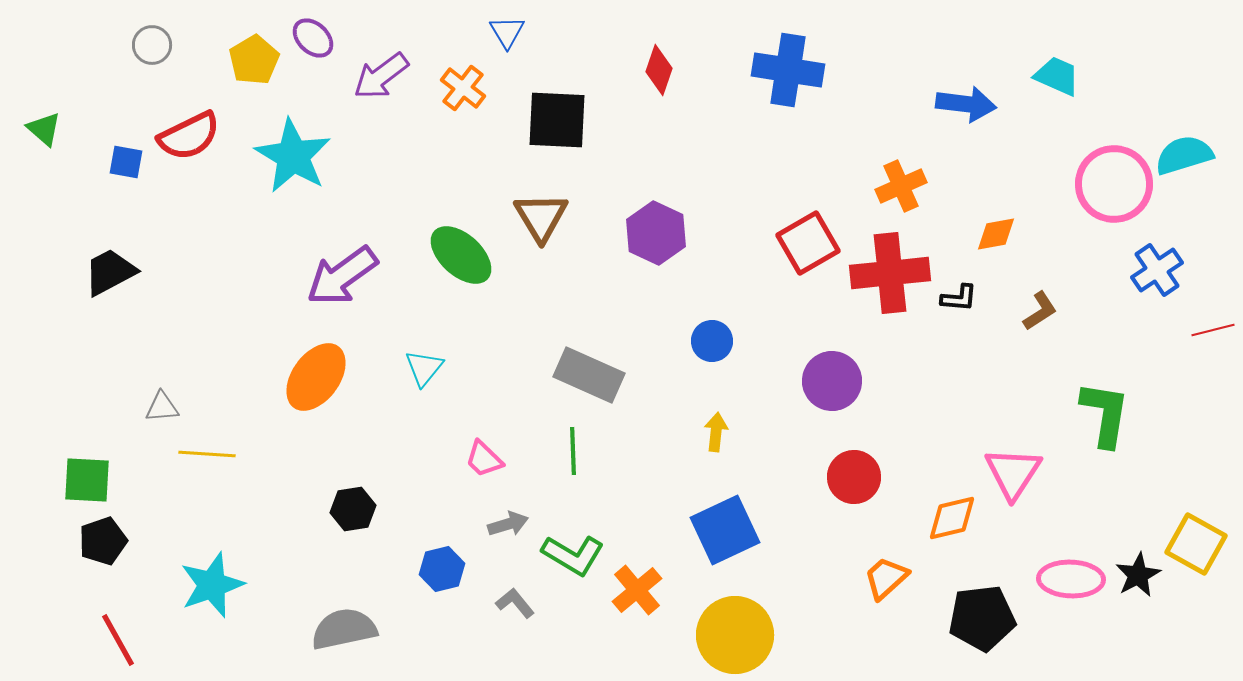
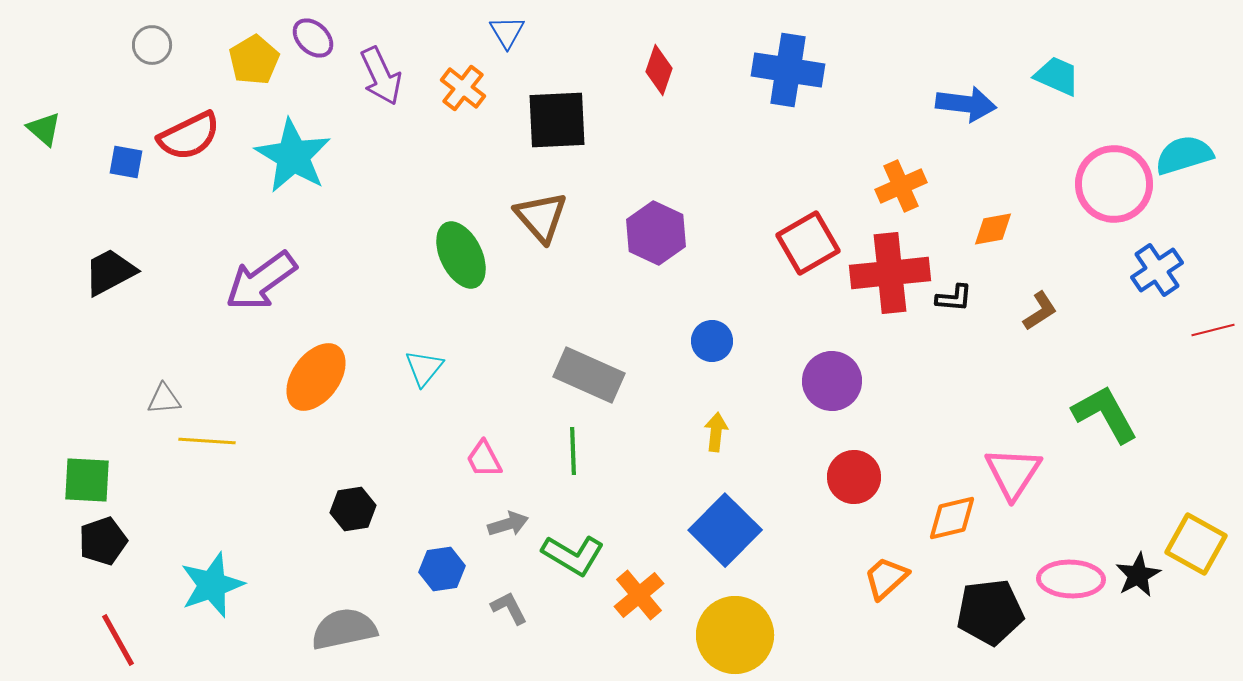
purple arrow at (381, 76): rotated 78 degrees counterclockwise
black square at (557, 120): rotated 6 degrees counterclockwise
brown triangle at (541, 217): rotated 10 degrees counterclockwise
orange diamond at (996, 234): moved 3 px left, 5 px up
green ellipse at (461, 255): rotated 22 degrees clockwise
purple arrow at (342, 276): moved 81 px left, 5 px down
black L-shape at (959, 298): moved 5 px left
gray triangle at (162, 407): moved 2 px right, 8 px up
green L-shape at (1105, 414): rotated 38 degrees counterclockwise
yellow line at (207, 454): moved 13 px up
pink trapezoid at (484, 459): rotated 18 degrees clockwise
blue square at (725, 530): rotated 20 degrees counterclockwise
blue hexagon at (442, 569): rotated 6 degrees clockwise
orange cross at (637, 590): moved 2 px right, 5 px down
gray L-shape at (515, 603): moved 6 px left, 5 px down; rotated 12 degrees clockwise
black pentagon at (982, 618): moved 8 px right, 6 px up
